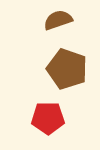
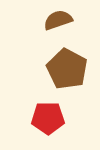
brown pentagon: rotated 9 degrees clockwise
